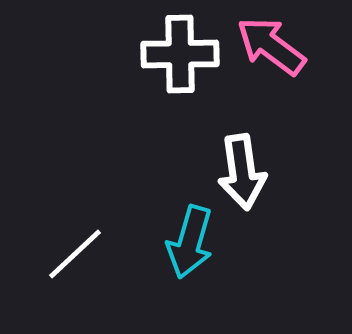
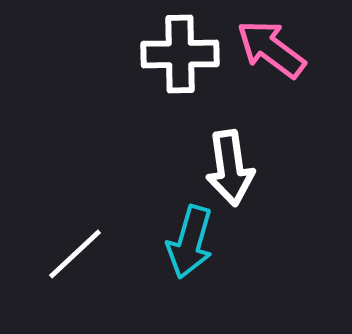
pink arrow: moved 3 px down
white arrow: moved 12 px left, 4 px up
